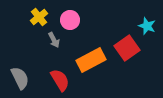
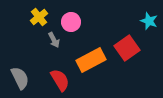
pink circle: moved 1 px right, 2 px down
cyan star: moved 2 px right, 5 px up
